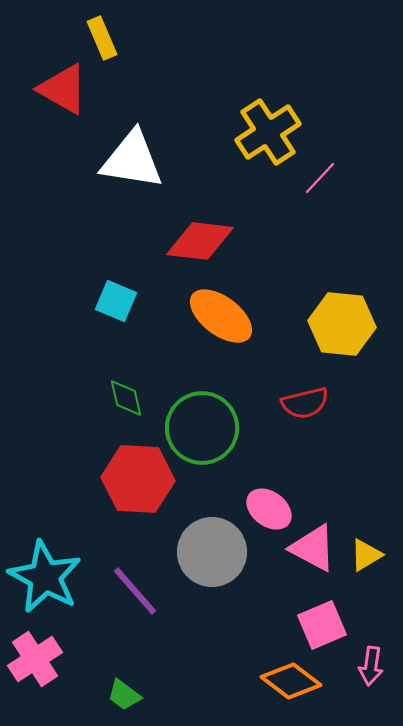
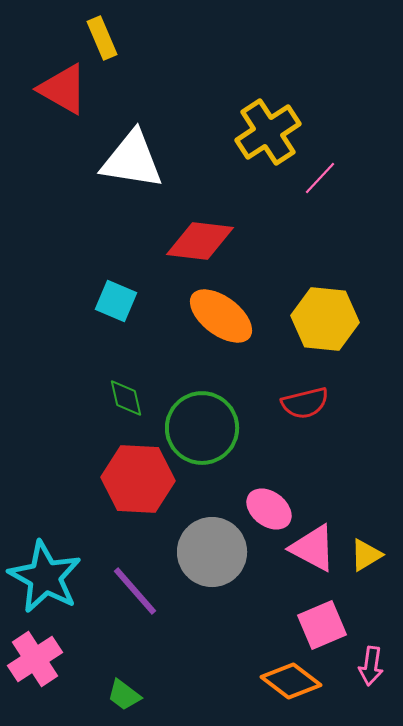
yellow hexagon: moved 17 px left, 5 px up
